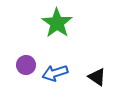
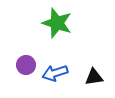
green star: rotated 16 degrees counterclockwise
black triangle: moved 3 px left; rotated 42 degrees counterclockwise
